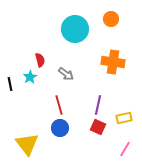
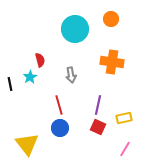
orange cross: moved 1 px left
gray arrow: moved 5 px right, 1 px down; rotated 42 degrees clockwise
